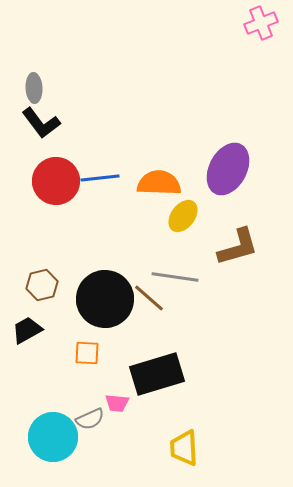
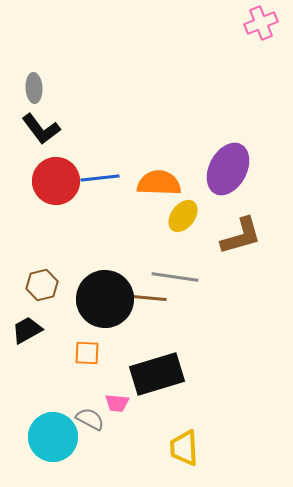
black L-shape: moved 6 px down
brown L-shape: moved 3 px right, 11 px up
brown line: rotated 36 degrees counterclockwise
gray semicircle: rotated 128 degrees counterclockwise
